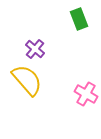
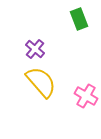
yellow semicircle: moved 14 px right, 2 px down
pink cross: moved 2 px down
